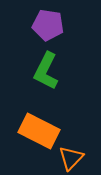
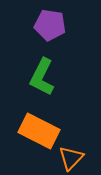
purple pentagon: moved 2 px right
green L-shape: moved 4 px left, 6 px down
